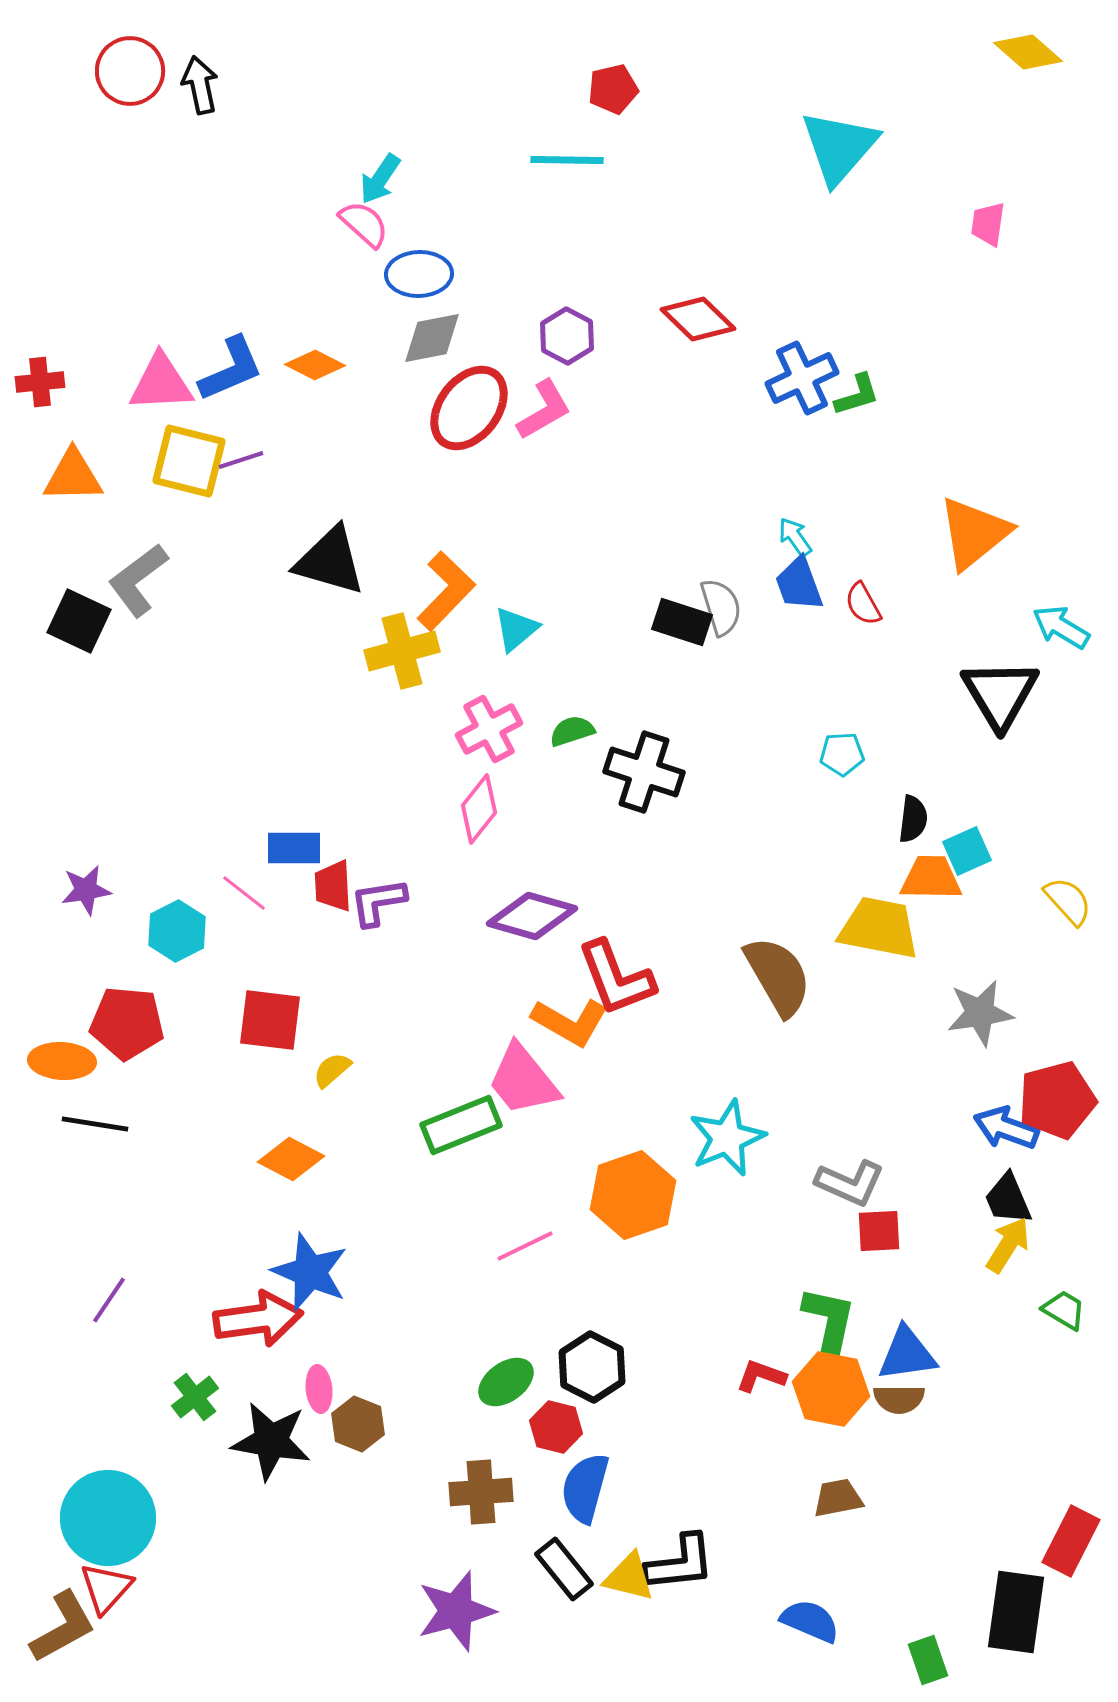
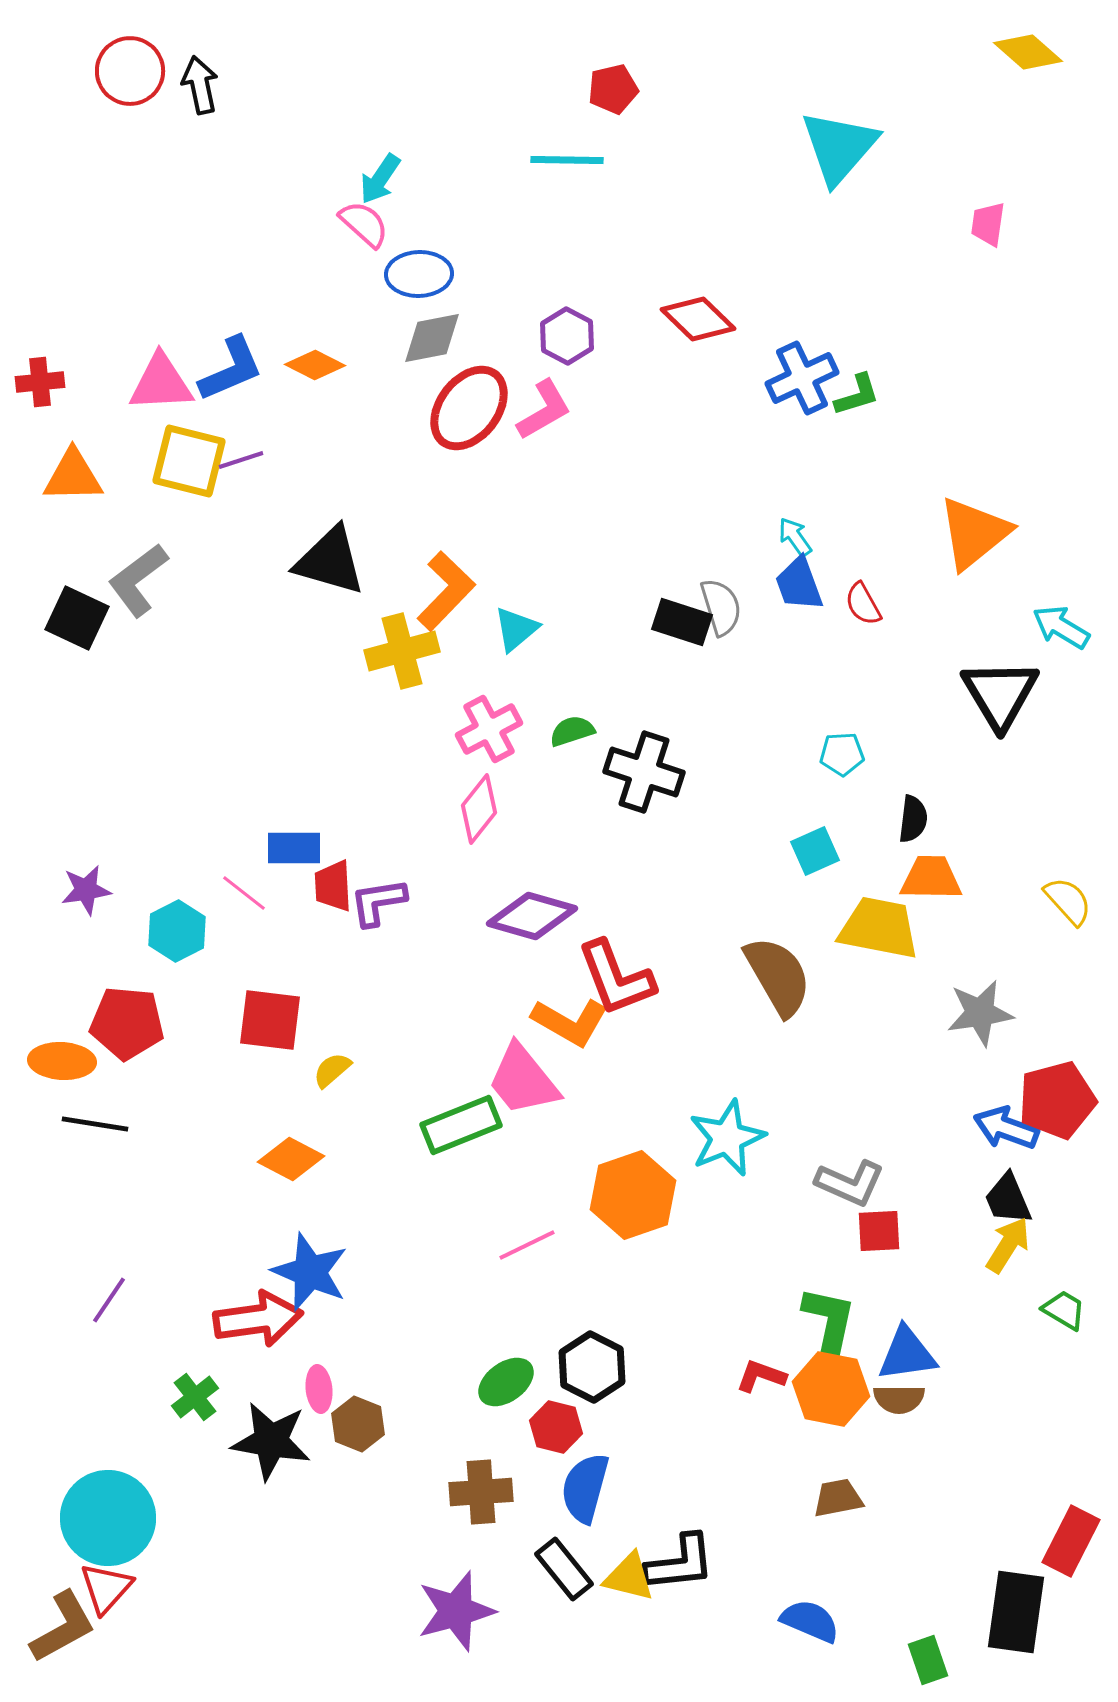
black square at (79, 621): moved 2 px left, 3 px up
cyan square at (967, 851): moved 152 px left
pink line at (525, 1246): moved 2 px right, 1 px up
